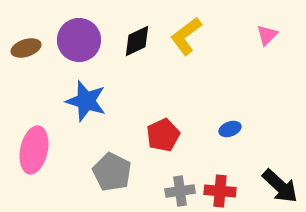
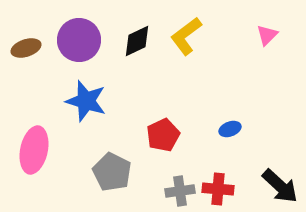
red cross: moved 2 px left, 2 px up
